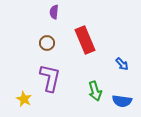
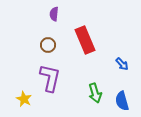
purple semicircle: moved 2 px down
brown circle: moved 1 px right, 2 px down
green arrow: moved 2 px down
blue semicircle: rotated 66 degrees clockwise
